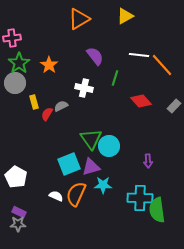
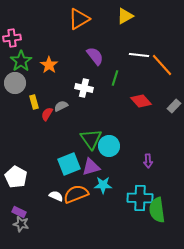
green star: moved 2 px right, 2 px up
orange semicircle: rotated 45 degrees clockwise
gray star: moved 3 px right; rotated 14 degrees clockwise
